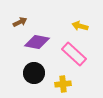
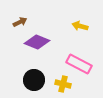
purple diamond: rotated 10 degrees clockwise
pink rectangle: moved 5 px right, 10 px down; rotated 15 degrees counterclockwise
black circle: moved 7 px down
yellow cross: rotated 21 degrees clockwise
